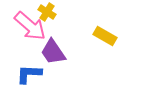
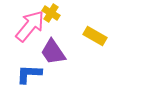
yellow cross: moved 4 px right, 1 px down
pink arrow: rotated 92 degrees counterclockwise
yellow rectangle: moved 10 px left
